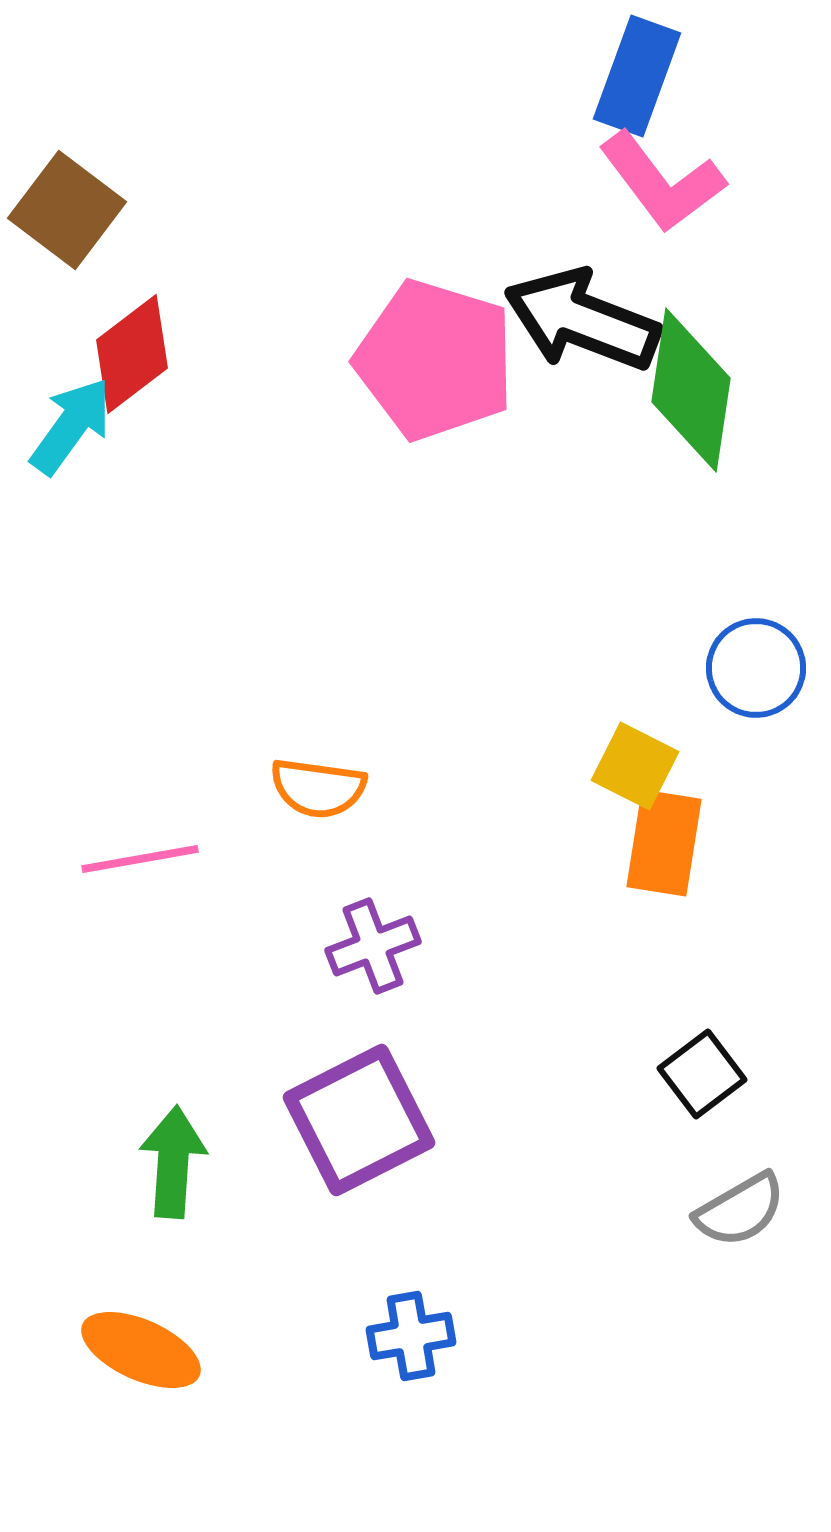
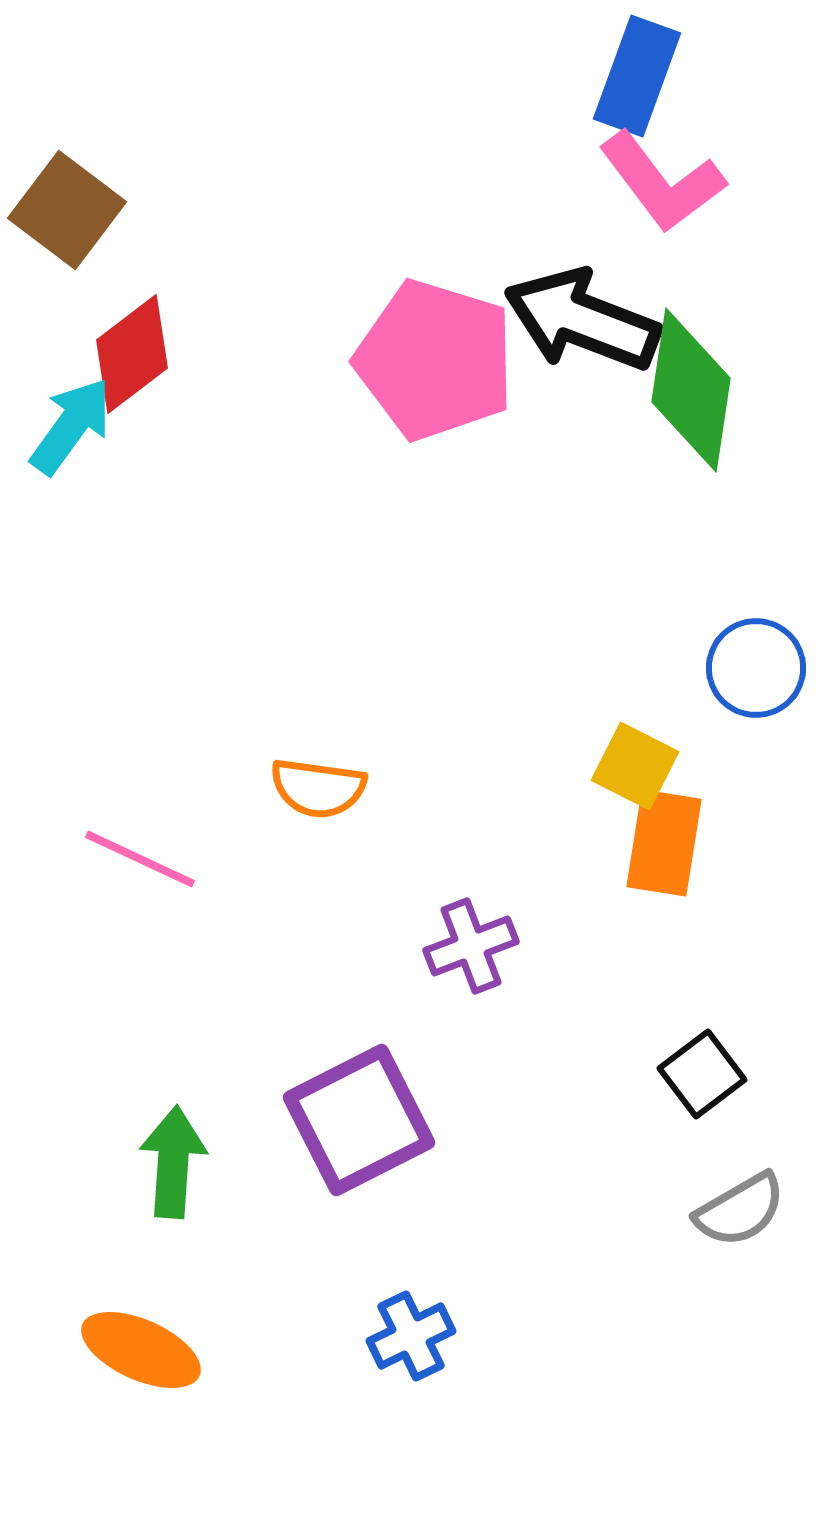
pink line: rotated 35 degrees clockwise
purple cross: moved 98 px right
blue cross: rotated 16 degrees counterclockwise
